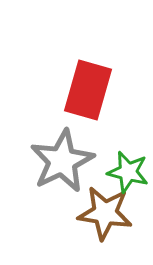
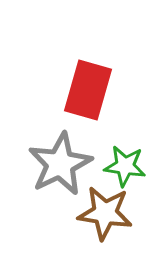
gray star: moved 2 px left, 3 px down
green star: moved 3 px left, 6 px up; rotated 6 degrees counterclockwise
